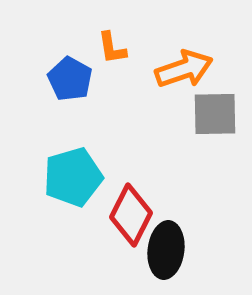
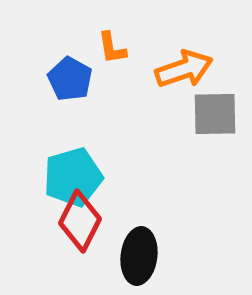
red diamond: moved 51 px left, 6 px down
black ellipse: moved 27 px left, 6 px down
